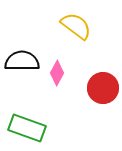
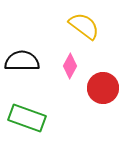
yellow semicircle: moved 8 px right
pink diamond: moved 13 px right, 7 px up
green rectangle: moved 10 px up
